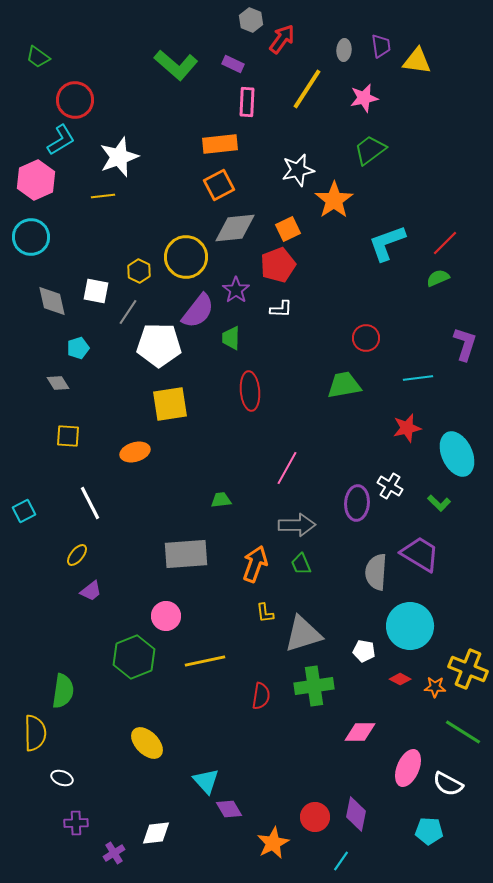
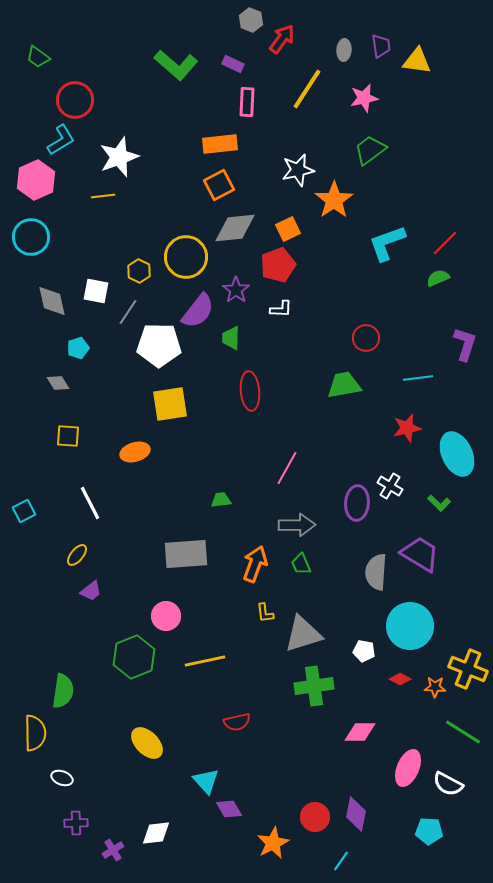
red semicircle at (261, 696): moved 24 px left, 26 px down; rotated 68 degrees clockwise
purple cross at (114, 853): moved 1 px left, 3 px up
